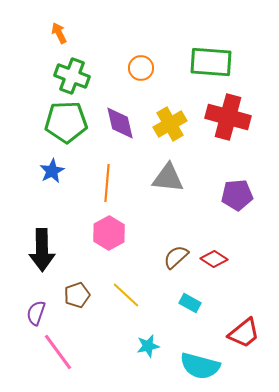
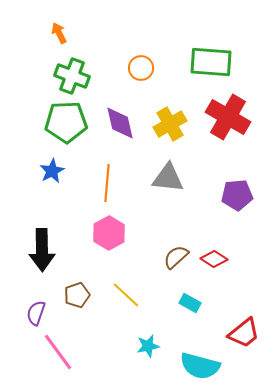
red cross: rotated 15 degrees clockwise
